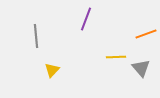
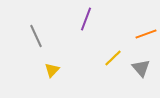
gray line: rotated 20 degrees counterclockwise
yellow line: moved 3 px left, 1 px down; rotated 42 degrees counterclockwise
